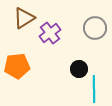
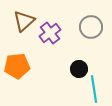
brown triangle: moved 3 px down; rotated 10 degrees counterclockwise
gray circle: moved 4 px left, 1 px up
cyan line: rotated 8 degrees counterclockwise
